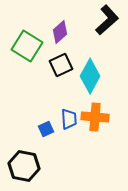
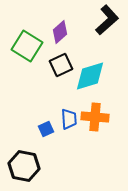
cyan diamond: rotated 44 degrees clockwise
